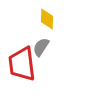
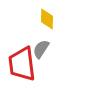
gray semicircle: moved 2 px down
